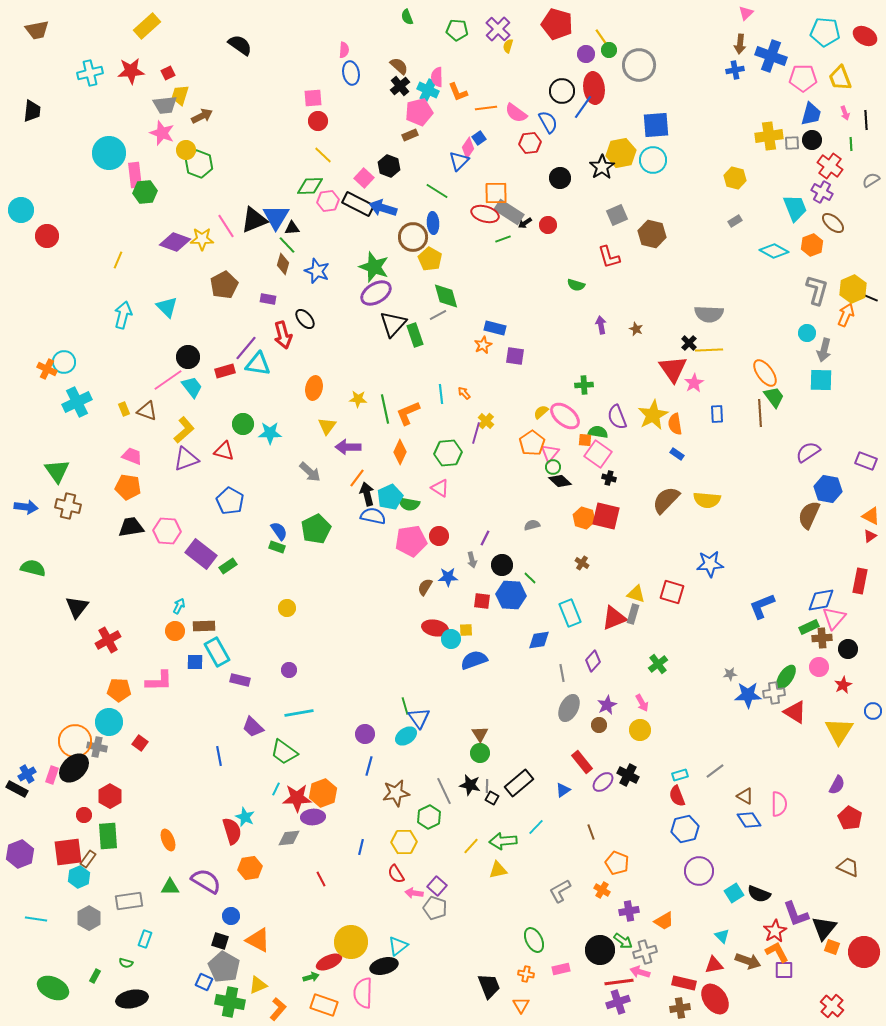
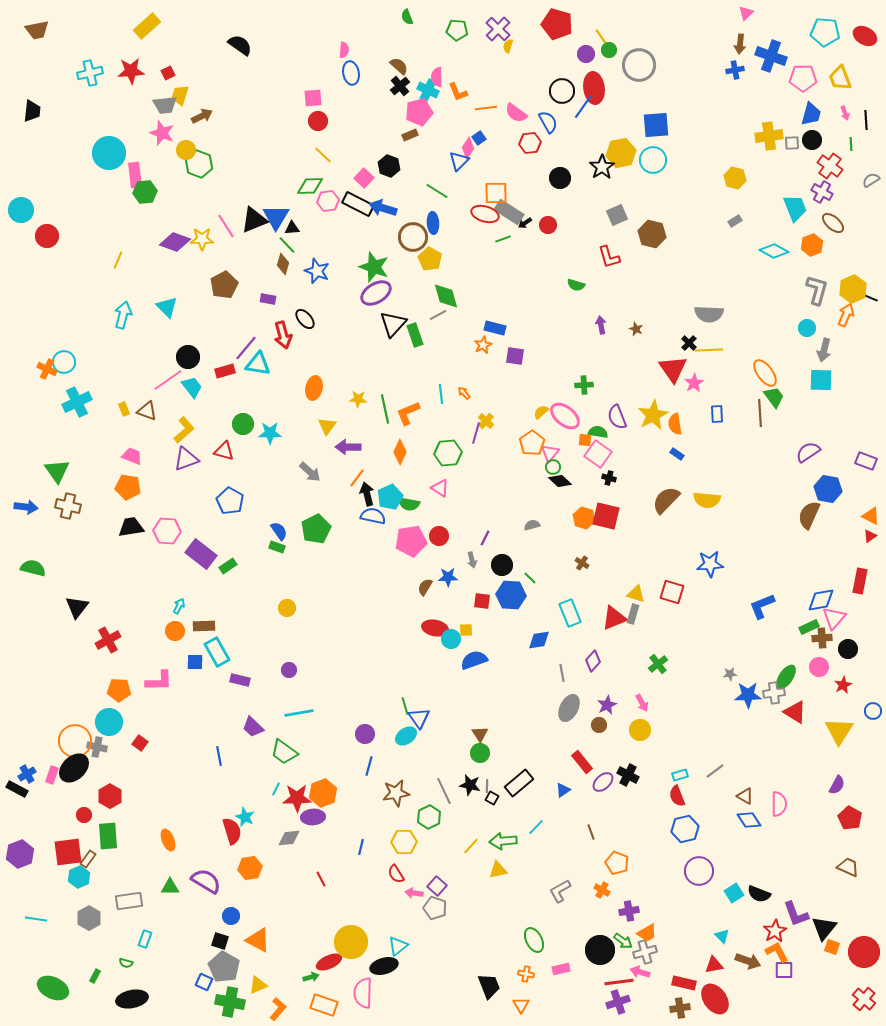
cyan circle at (807, 333): moved 5 px up
orange trapezoid at (664, 921): moved 17 px left, 12 px down
red cross at (832, 1006): moved 32 px right, 7 px up
